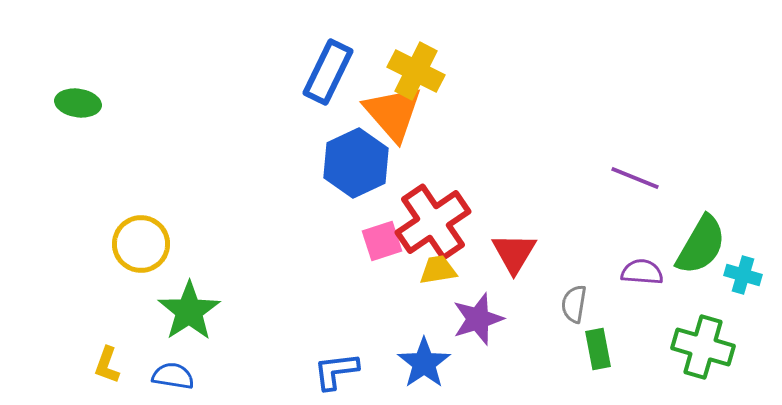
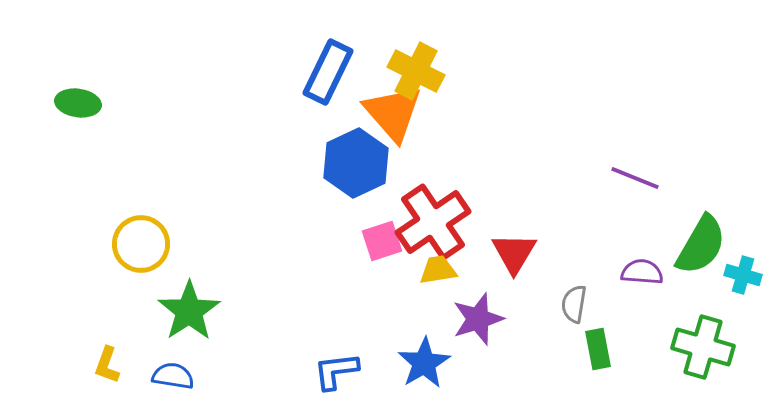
blue star: rotated 4 degrees clockwise
